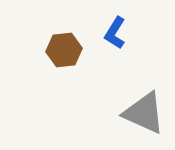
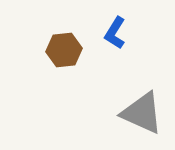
gray triangle: moved 2 px left
